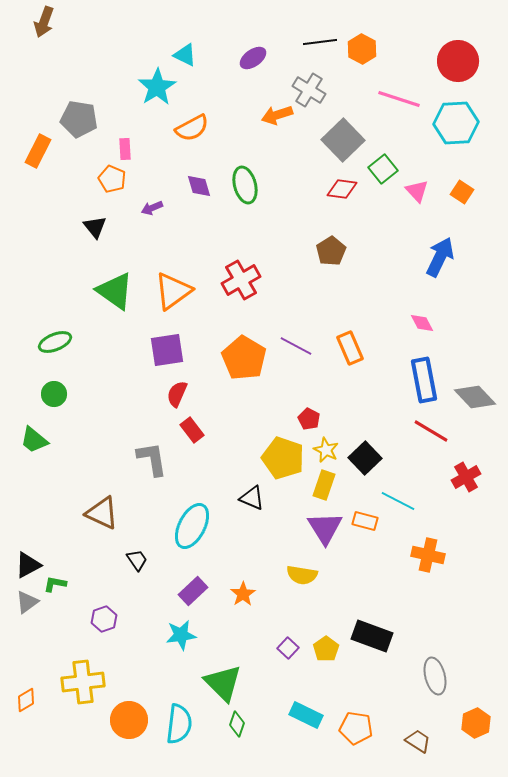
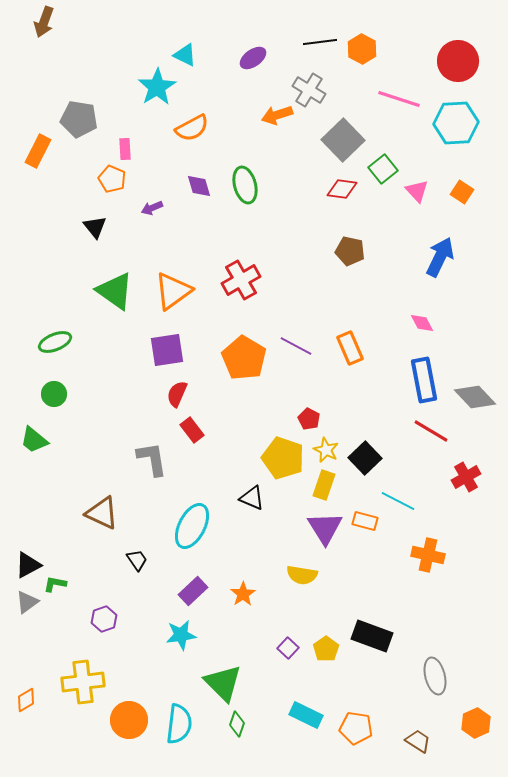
brown pentagon at (331, 251): moved 19 px right; rotated 28 degrees counterclockwise
